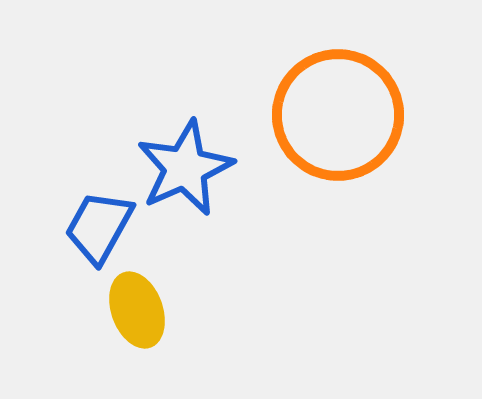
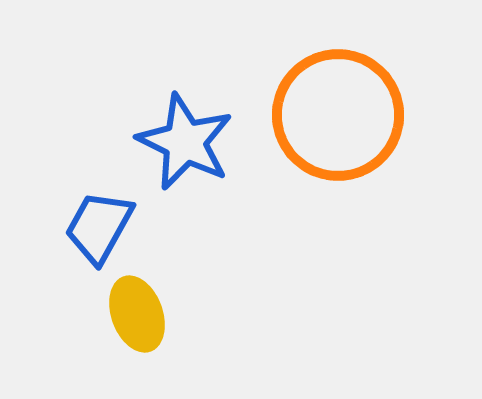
blue star: moved 26 px up; rotated 22 degrees counterclockwise
yellow ellipse: moved 4 px down
